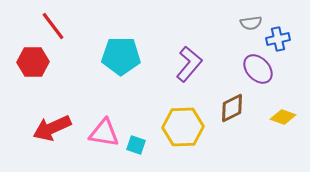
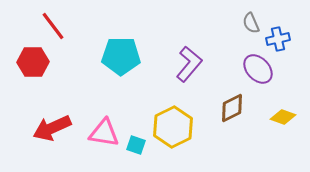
gray semicircle: rotated 75 degrees clockwise
yellow hexagon: moved 10 px left; rotated 24 degrees counterclockwise
